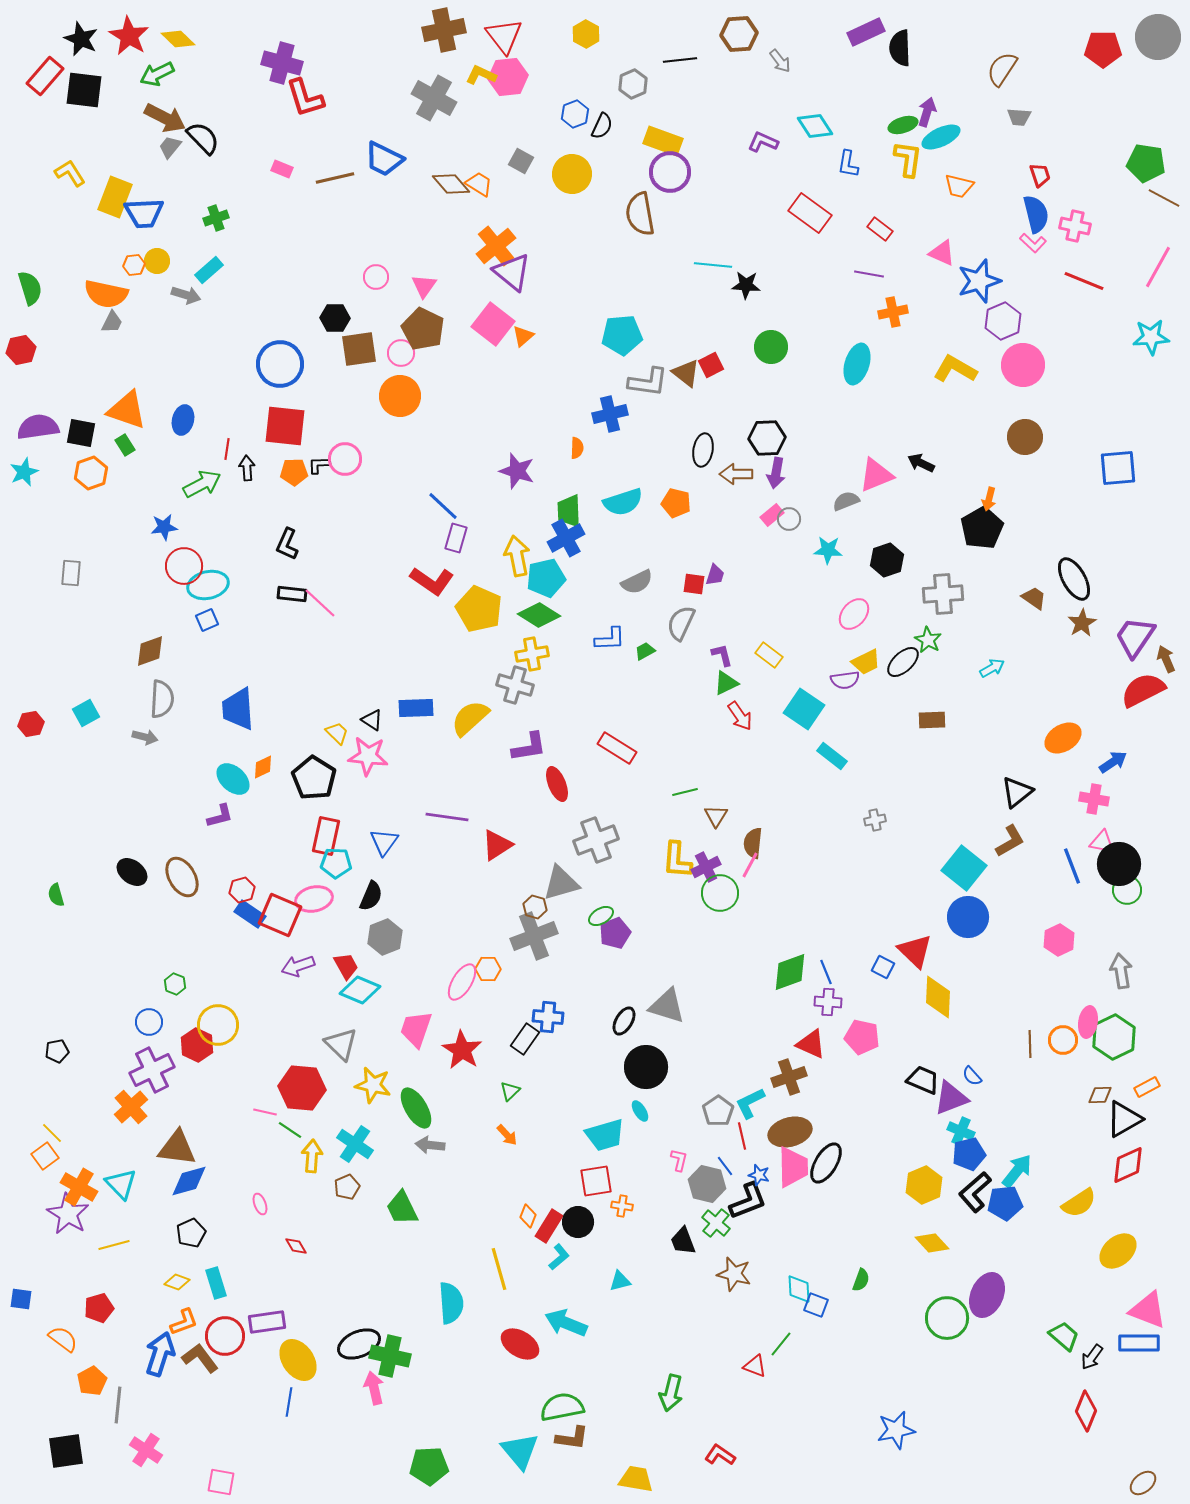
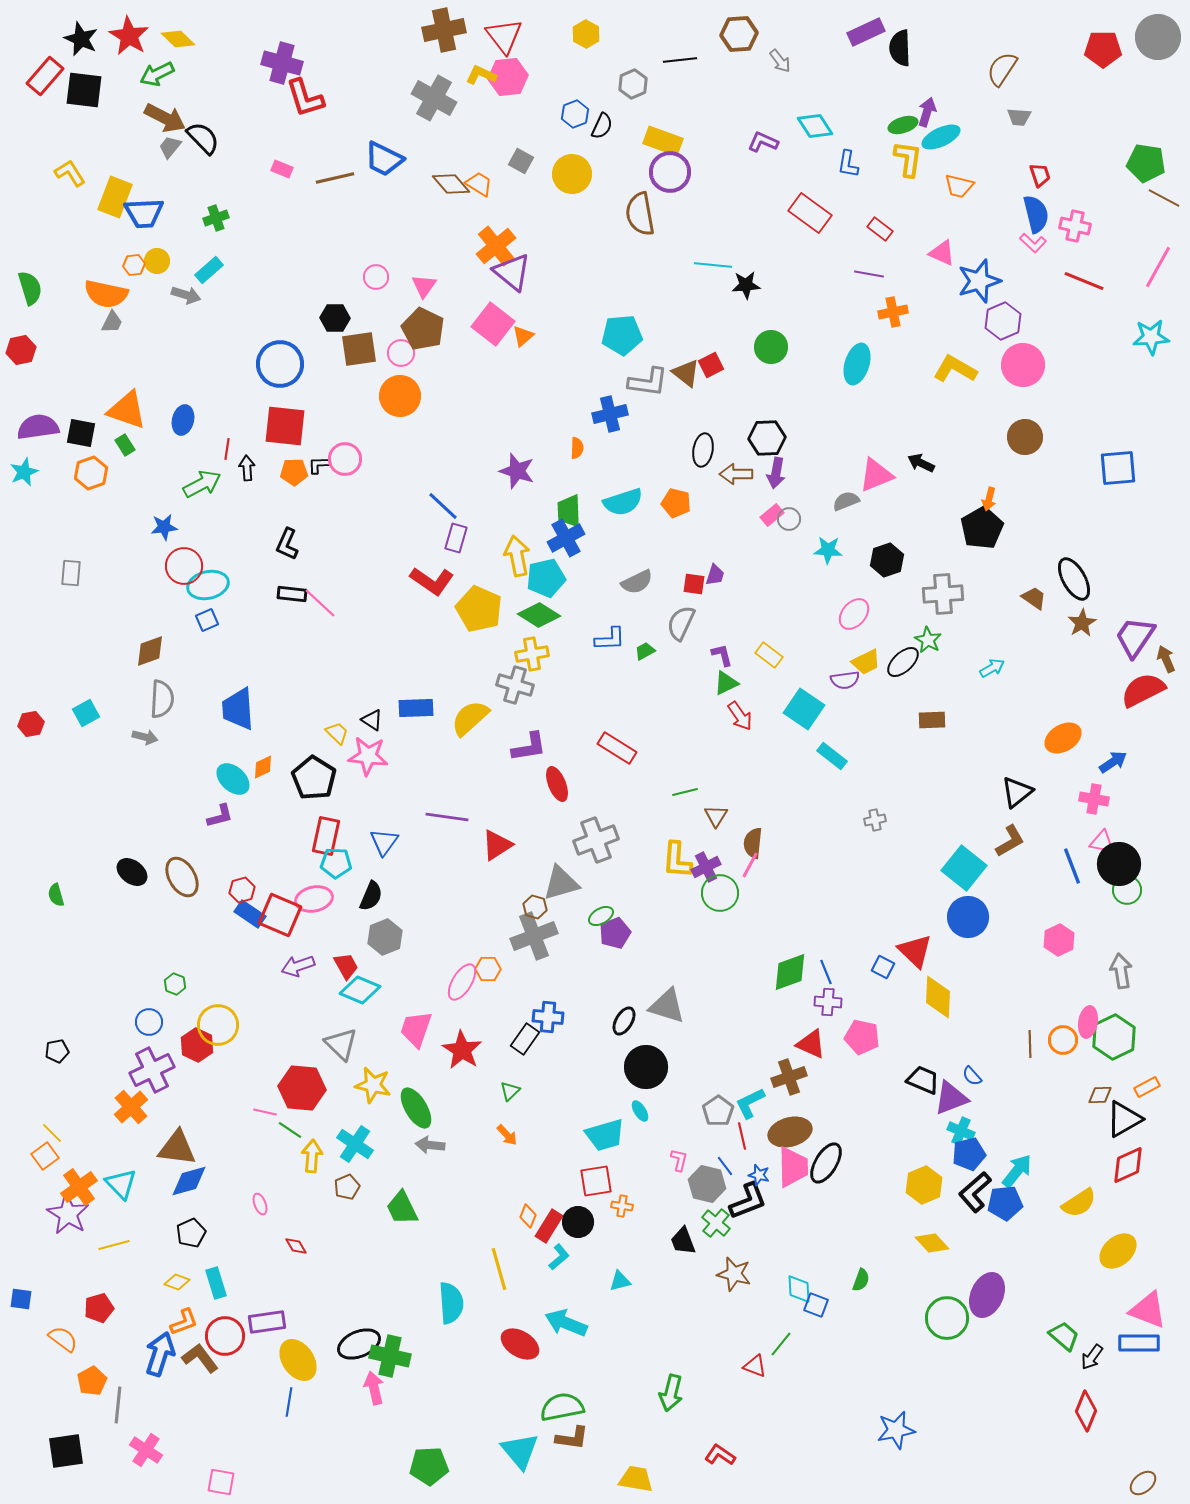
black star at (746, 285): rotated 8 degrees counterclockwise
orange cross at (79, 1187): rotated 24 degrees clockwise
